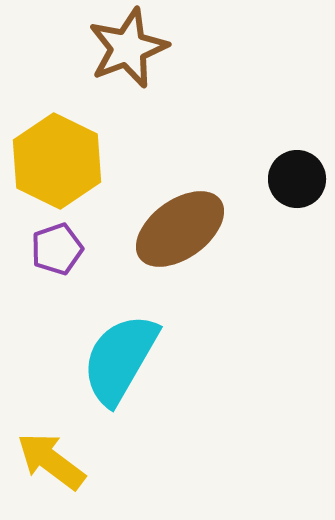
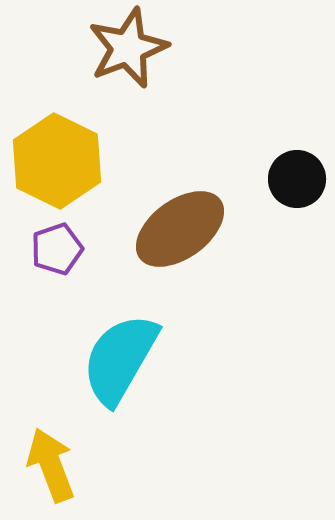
yellow arrow: moved 4 px down; rotated 32 degrees clockwise
